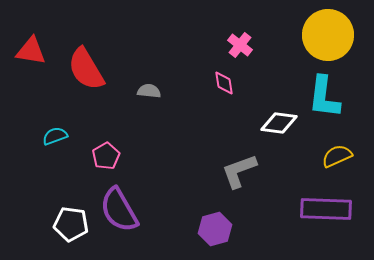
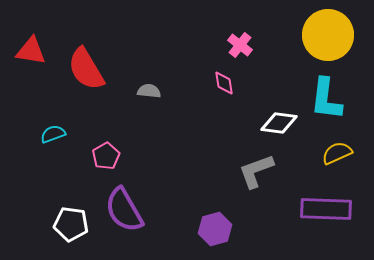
cyan L-shape: moved 2 px right, 2 px down
cyan semicircle: moved 2 px left, 2 px up
yellow semicircle: moved 3 px up
gray L-shape: moved 17 px right
purple semicircle: moved 5 px right
